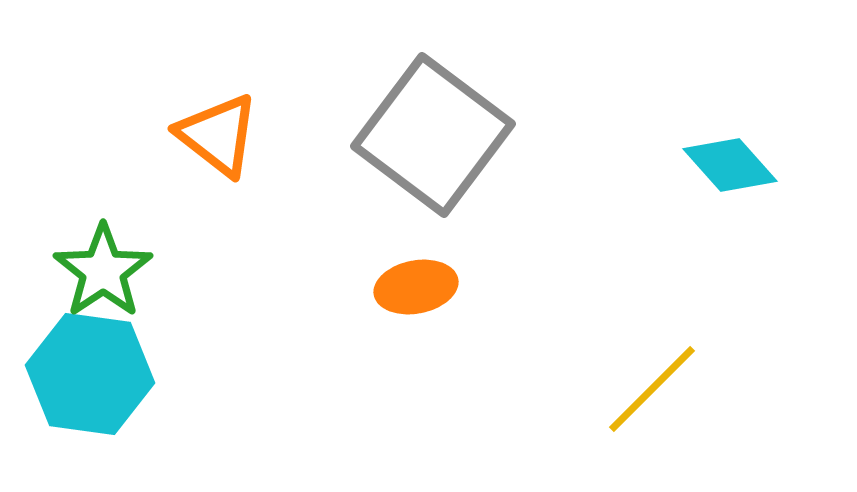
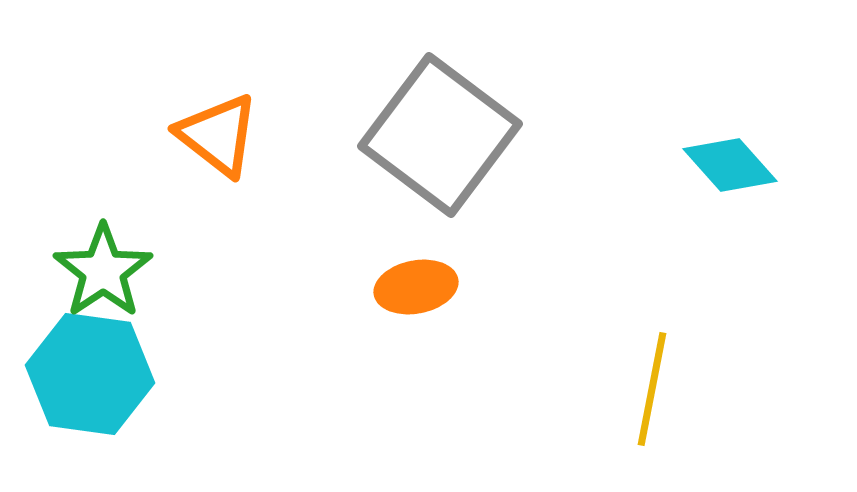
gray square: moved 7 px right
yellow line: rotated 34 degrees counterclockwise
